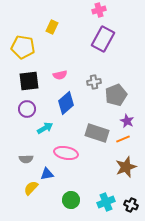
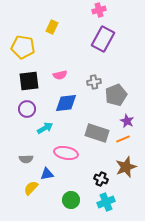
blue diamond: rotated 35 degrees clockwise
black cross: moved 30 px left, 26 px up
